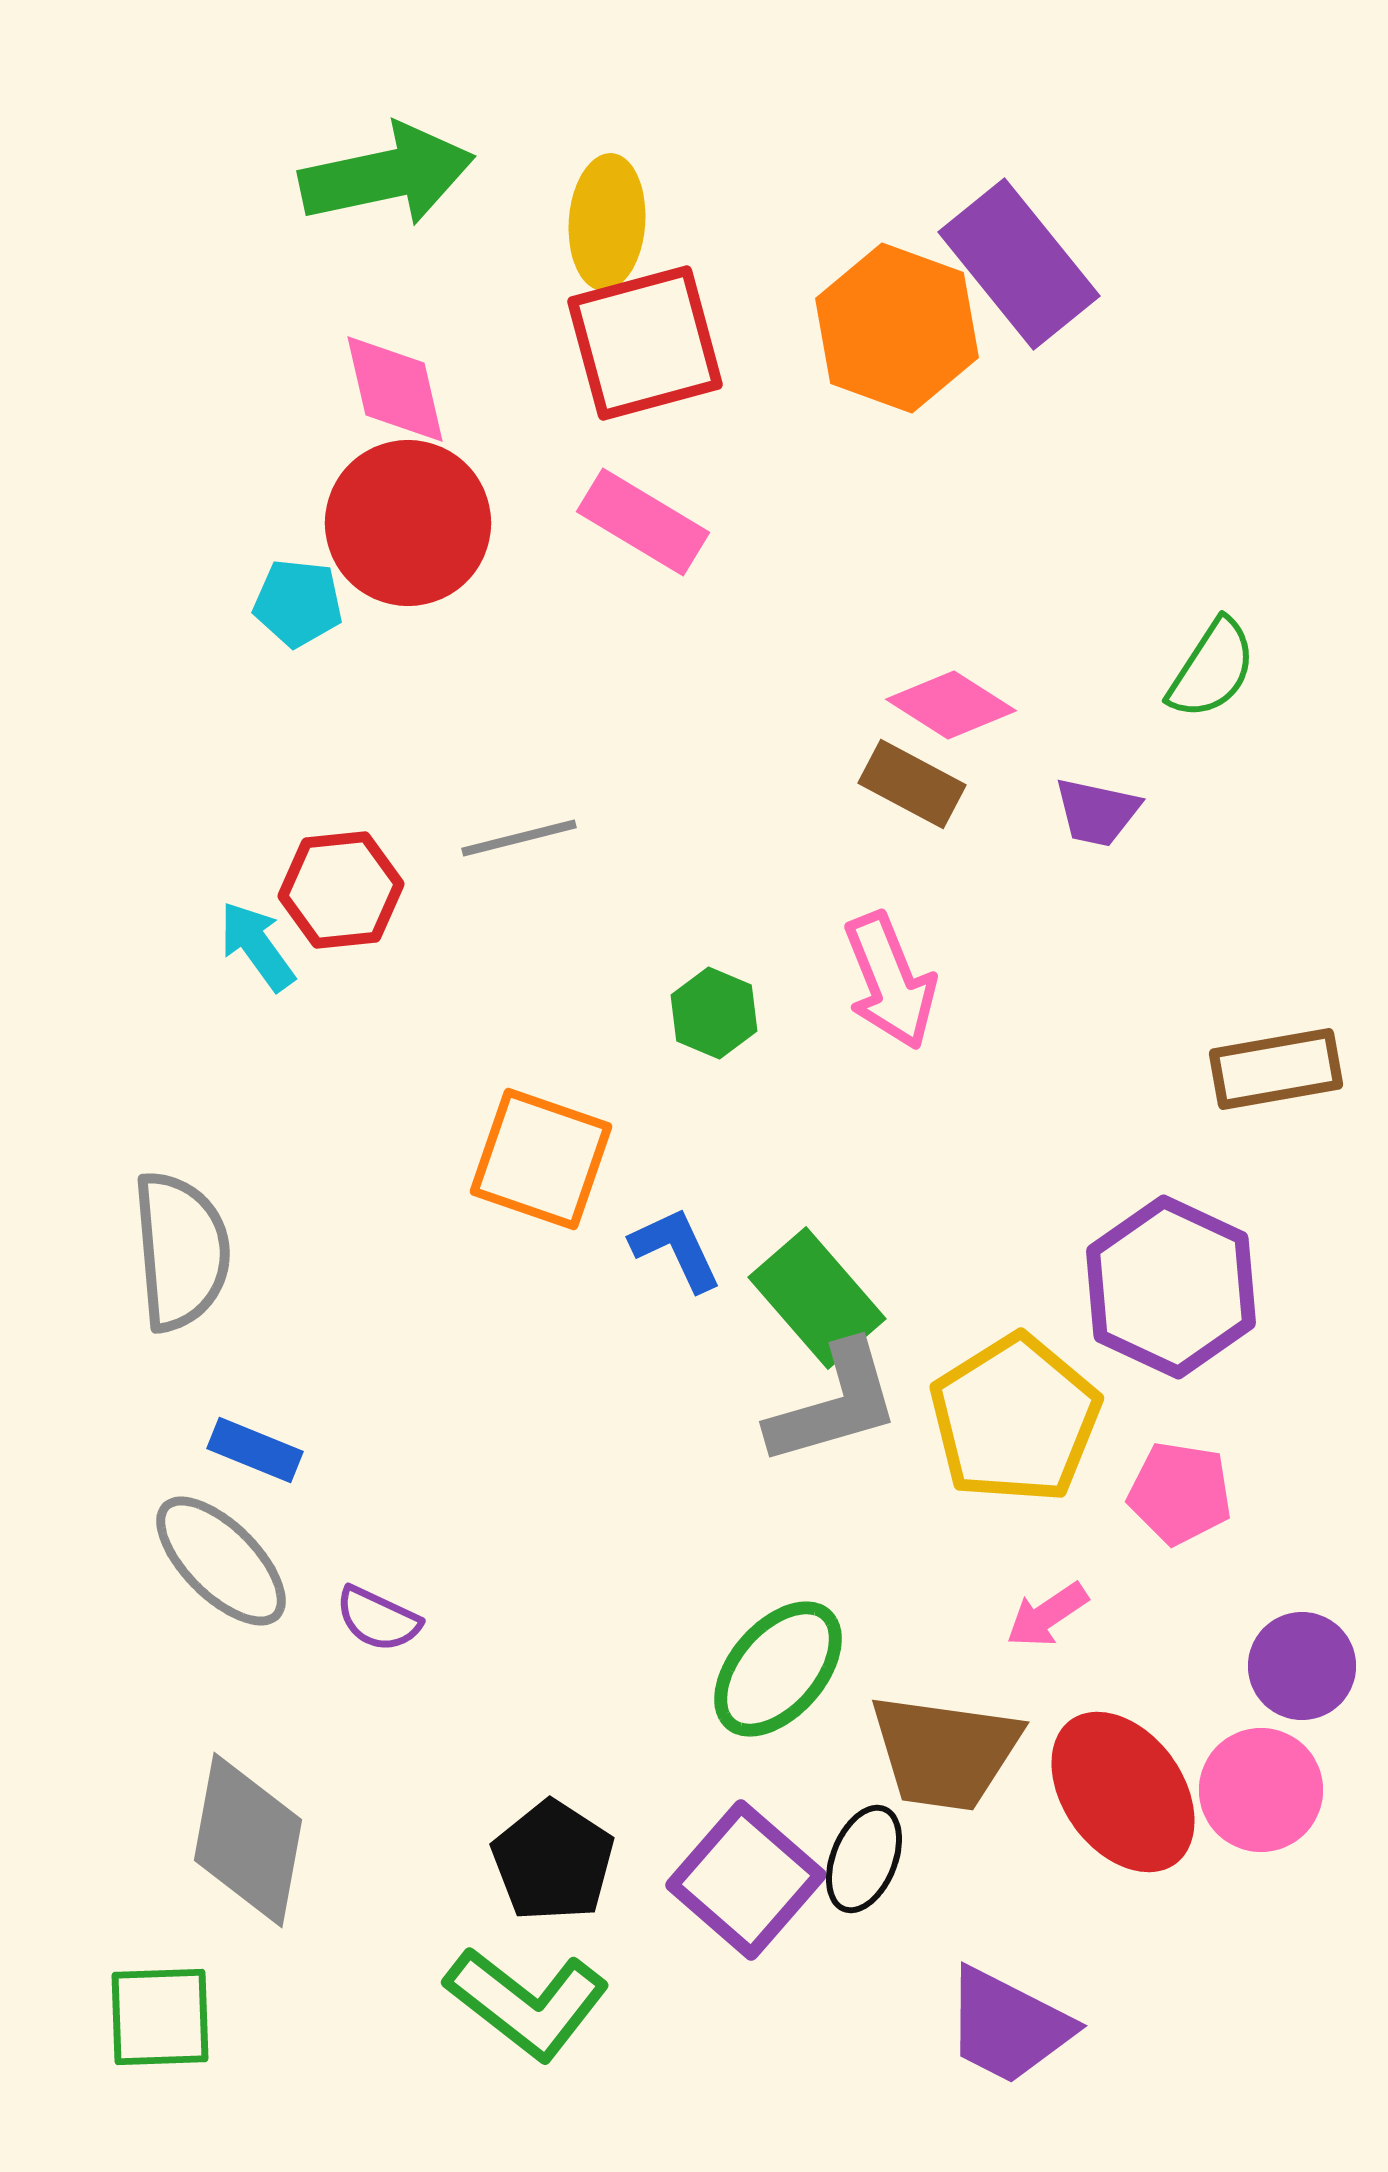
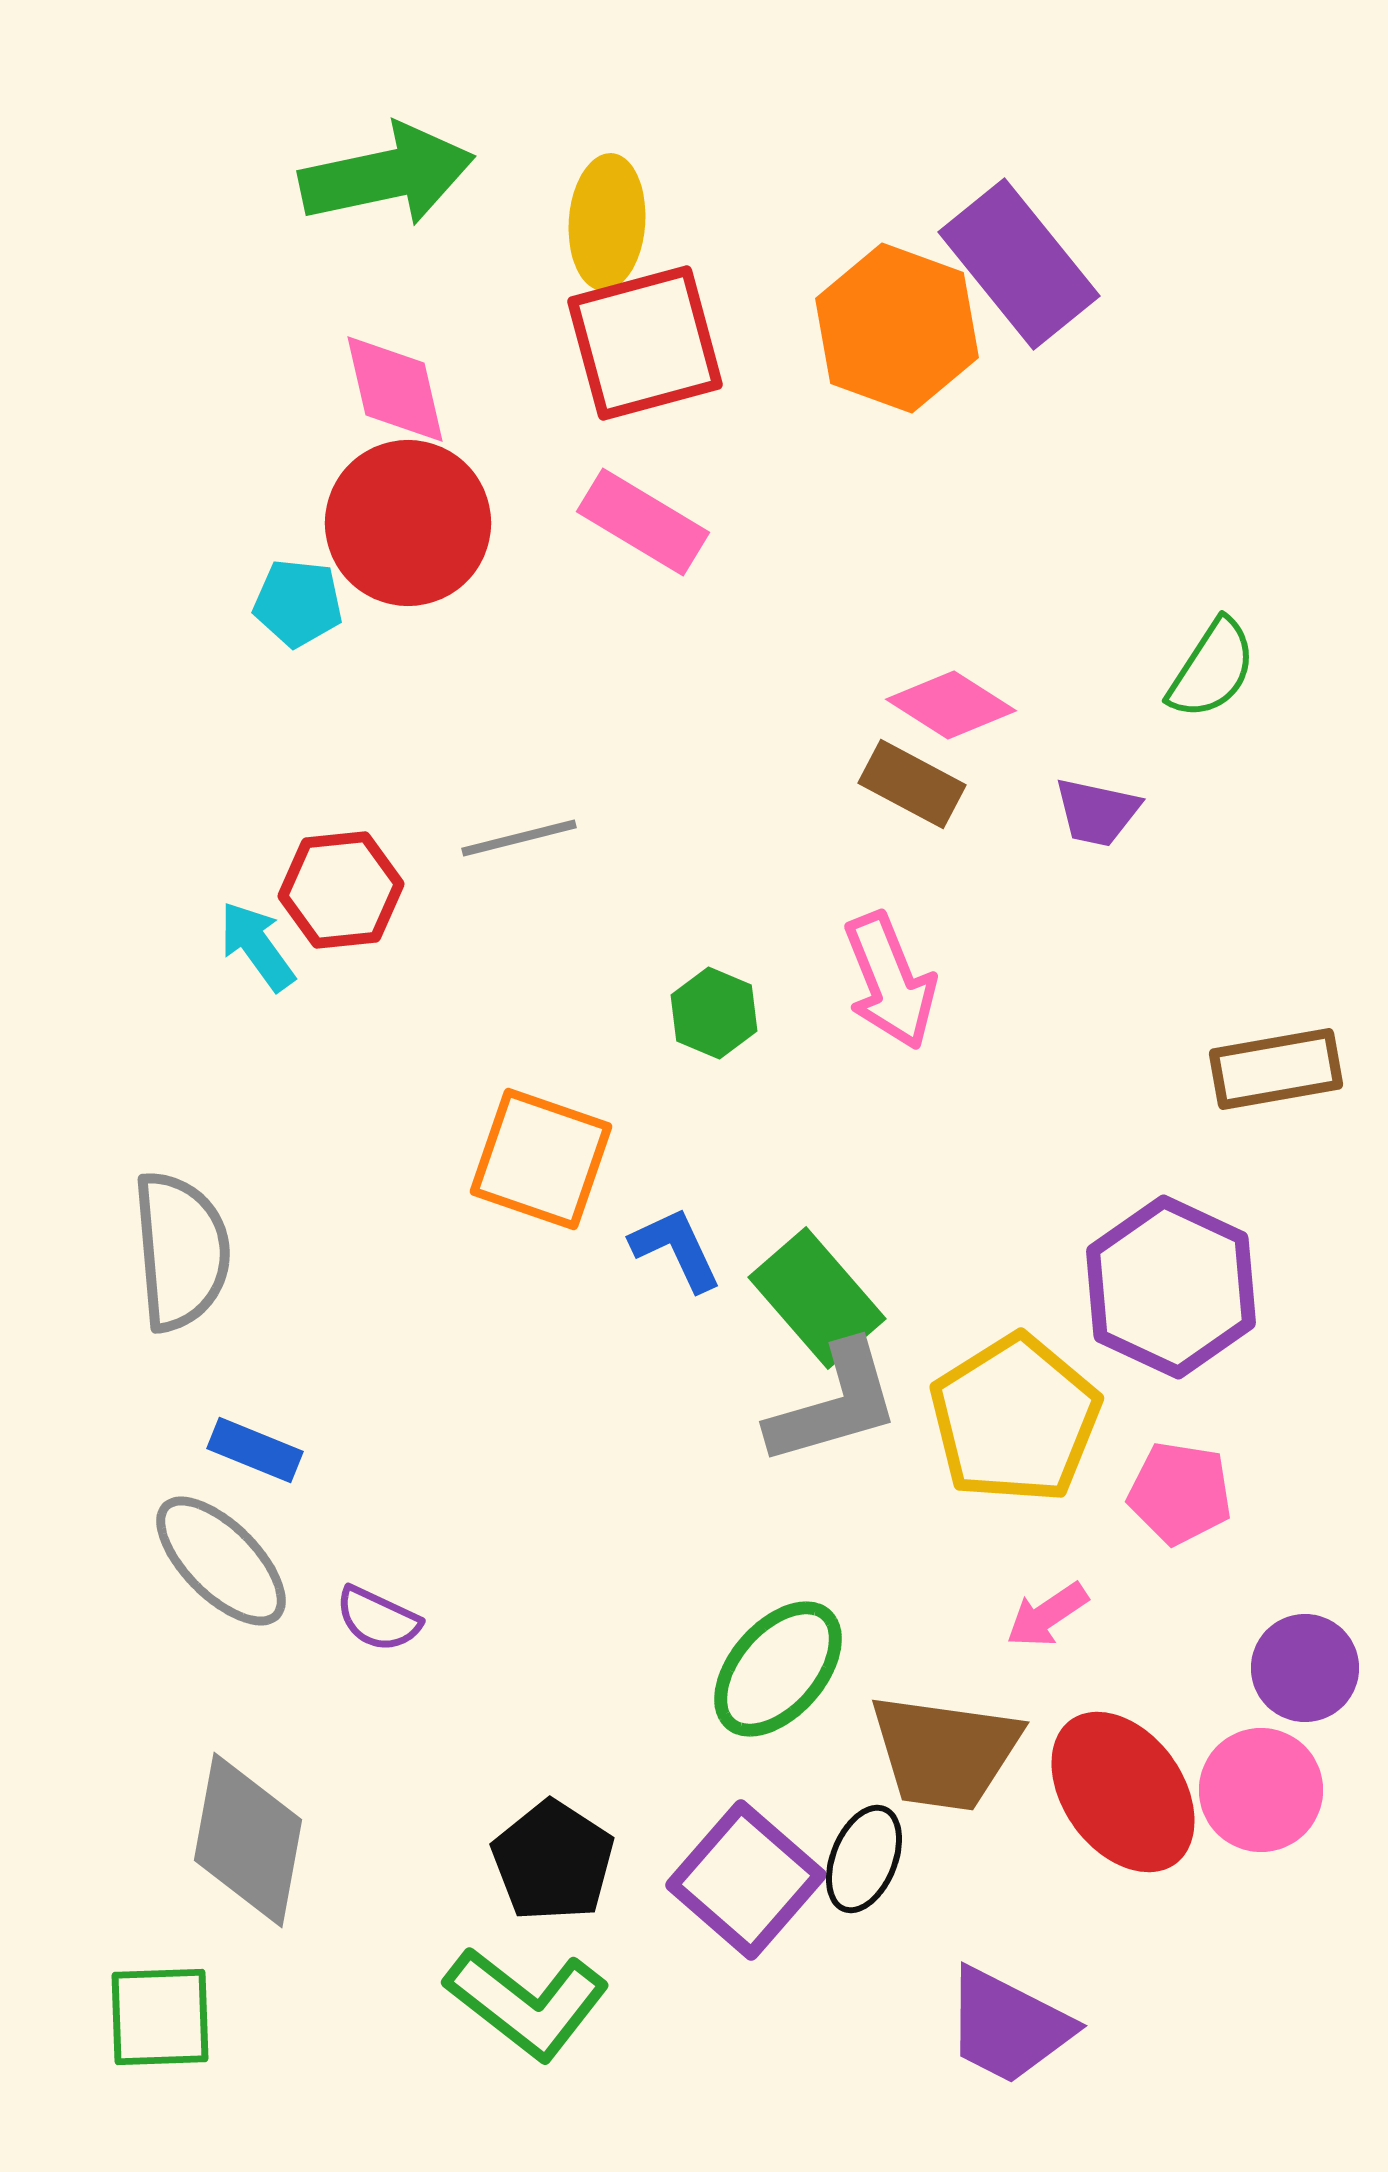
purple circle at (1302, 1666): moved 3 px right, 2 px down
